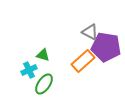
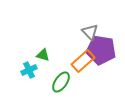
gray triangle: rotated 18 degrees clockwise
purple pentagon: moved 5 px left, 3 px down
green ellipse: moved 17 px right, 2 px up
